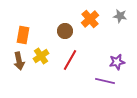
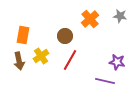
brown circle: moved 5 px down
purple star: rotated 21 degrees clockwise
